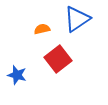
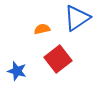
blue triangle: moved 1 px up
blue star: moved 4 px up
